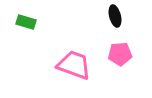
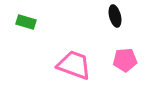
pink pentagon: moved 5 px right, 6 px down
